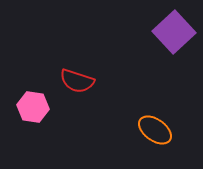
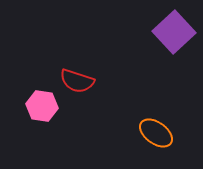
pink hexagon: moved 9 px right, 1 px up
orange ellipse: moved 1 px right, 3 px down
